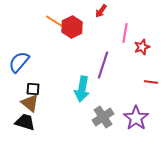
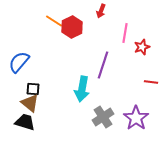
red arrow: rotated 16 degrees counterclockwise
